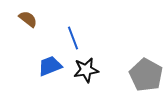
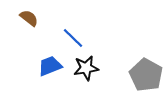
brown semicircle: moved 1 px right, 1 px up
blue line: rotated 25 degrees counterclockwise
black star: moved 2 px up
